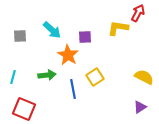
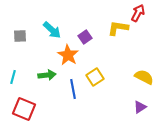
purple square: rotated 32 degrees counterclockwise
